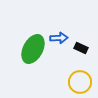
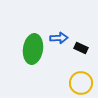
green ellipse: rotated 20 degrees counterclockwise
yellow circle: moved 1 px right, 1 px down
